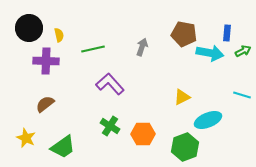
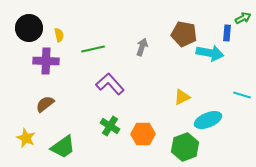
green arrow: moved 33 px up
